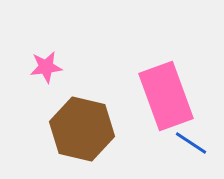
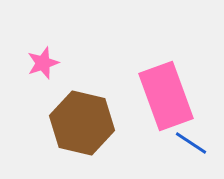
pink star: moved 3 px left, 4 px up; rotated 12 degrees counterclockwise
brown hexagon: moved 6 px up
